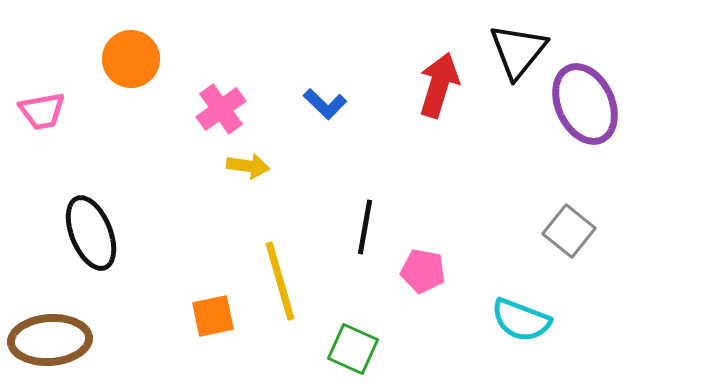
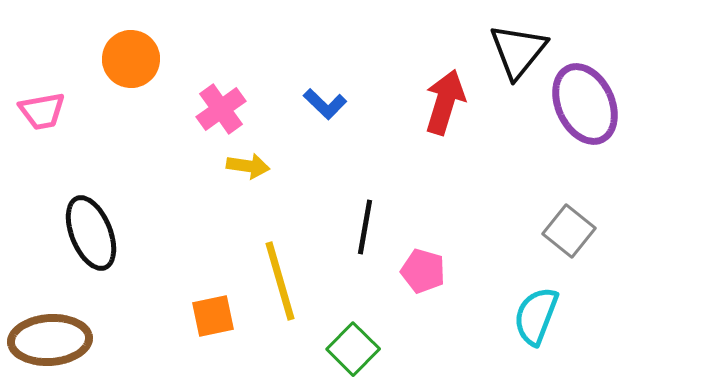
red arrow: moved 6 px right, 17 px down
pink pentagon: rotated 6 degrees clockwise
cyan semicircle: moved 15 px right, 4 px up; rotated 90 degrees clockwise
green square: rotated 21 degrees clockwise
